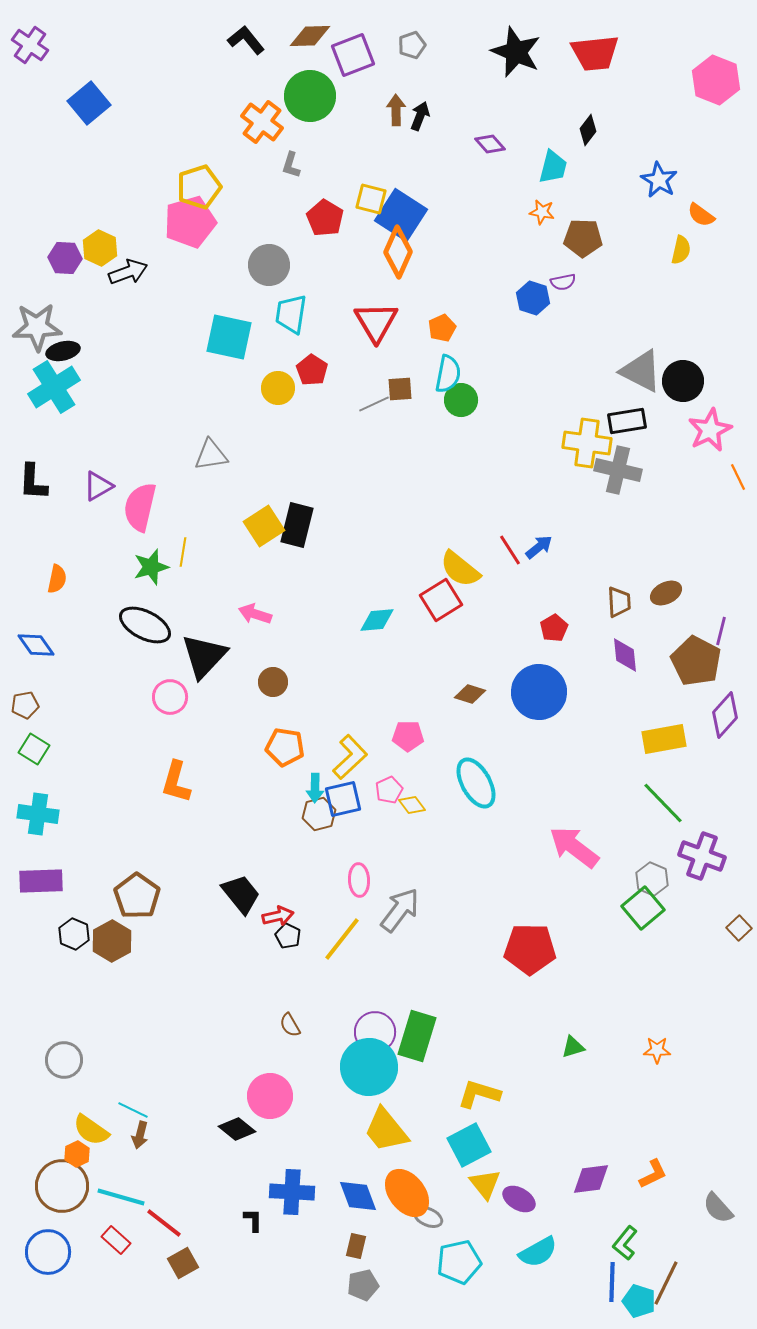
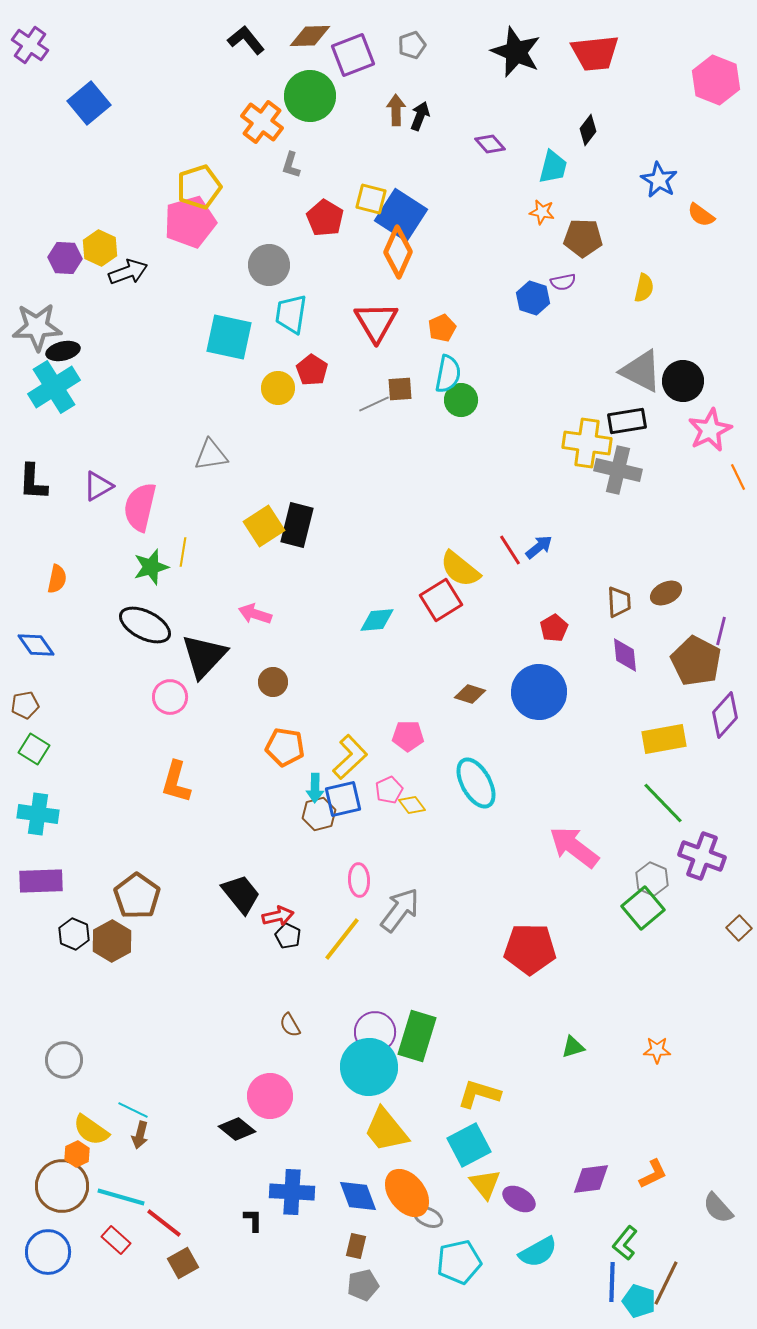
yellow semicircle at (681, 250): moved 37 px left, 38 px down
